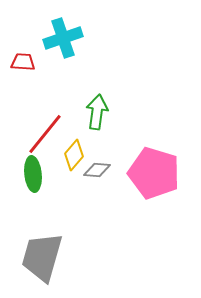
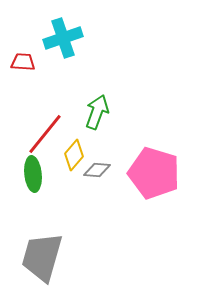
green arrow: rotated 12 degrees clockwise
